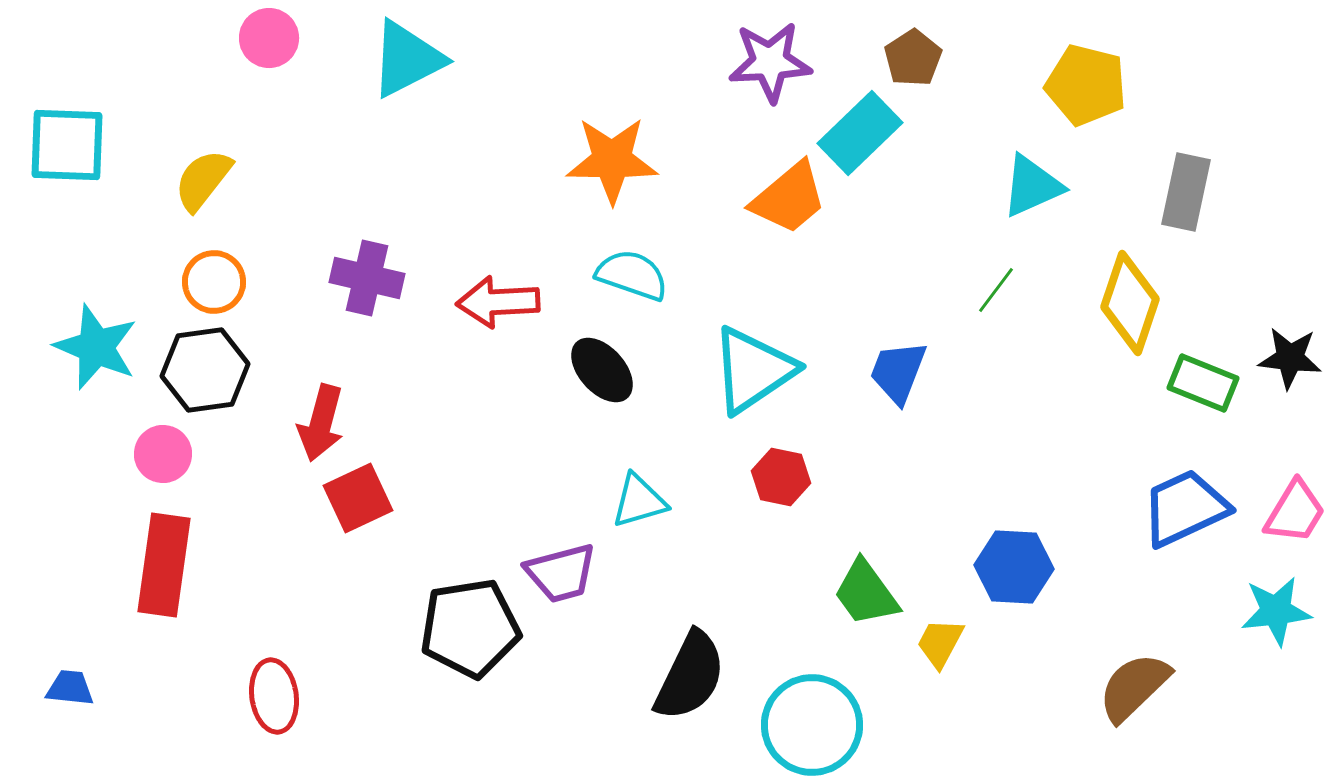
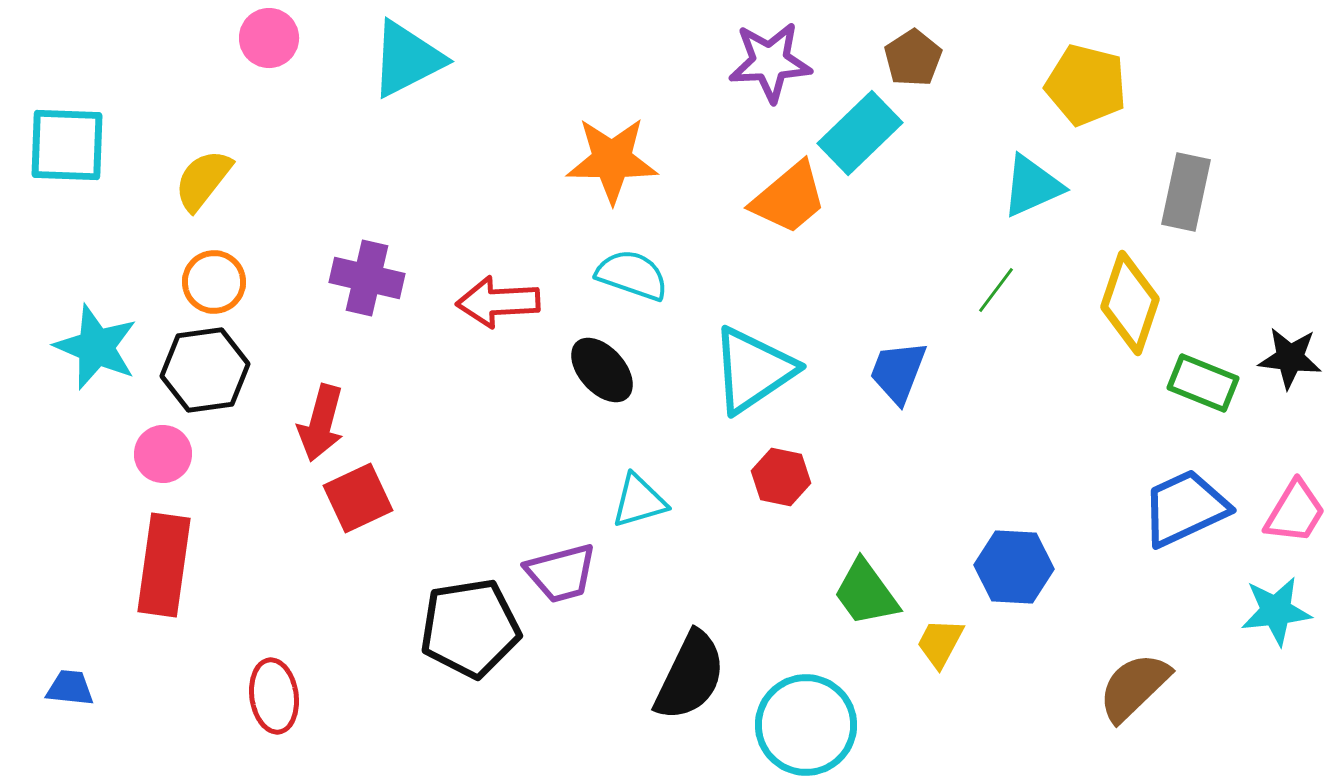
cyan circle at (812, 725): moved 6 px left
